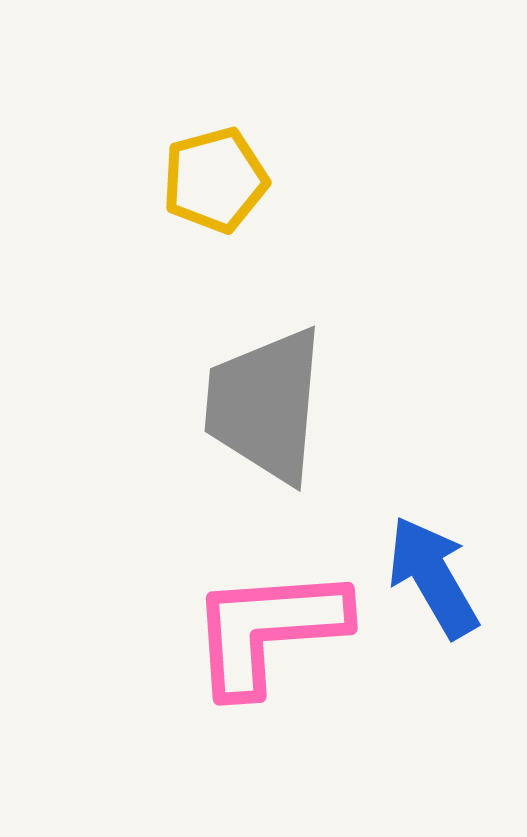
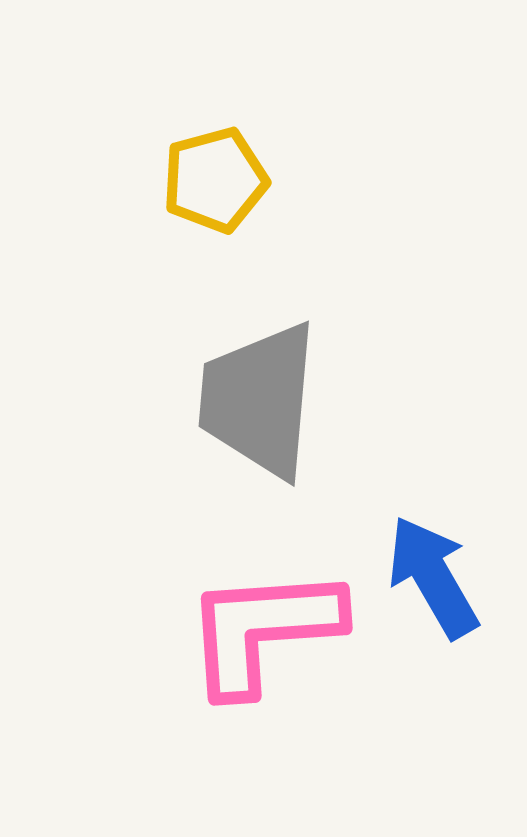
gray trapezoid: moved 6 px left, 5 px up
pink L-shape: moved 5 px left
